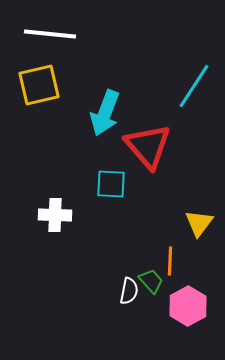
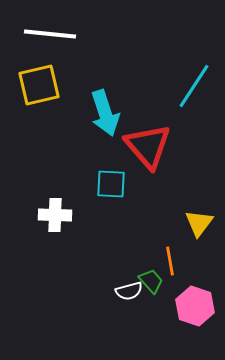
cyan arrow: rotated 39 degrees counterclockwise
orange line: rotated 12 degrees counterclockwise
white semicircle: rotated 64 degrees clockwise
pink hexagon: moved 7 px right; rotated 12 degrees counterclockwise
